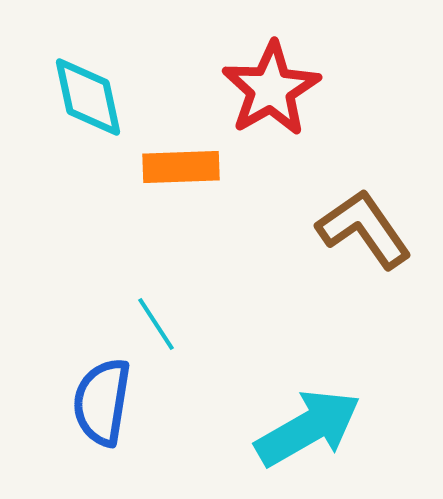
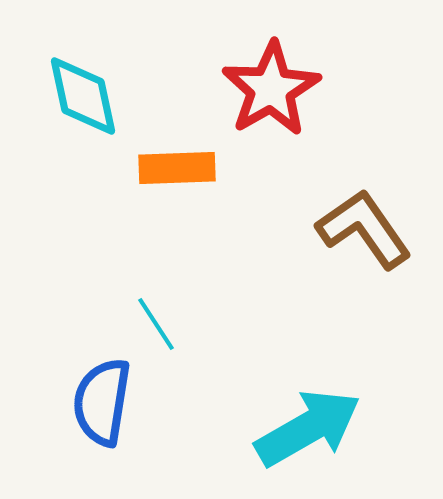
cyan diamond: moved 5 px left, 1 px up
orange rectangle: moved 4 px left, 1 px down
